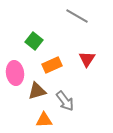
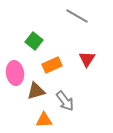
brown triangle: moved 1 px left
